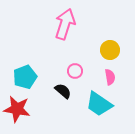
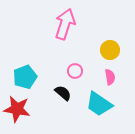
black semicircle: moved 2 px down
